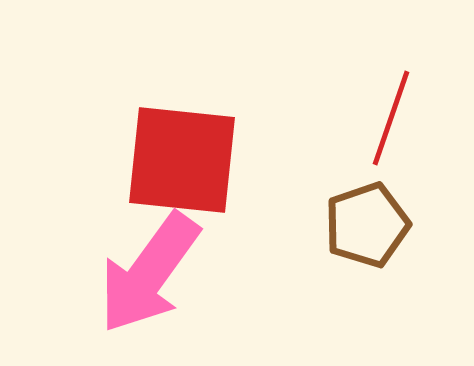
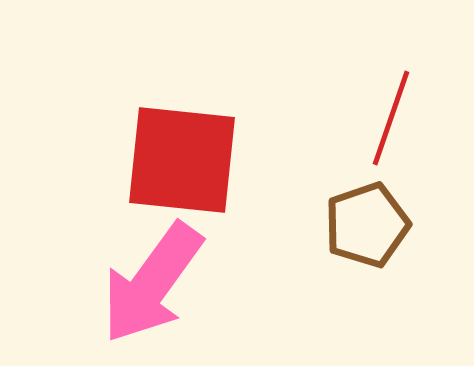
pink arrow: moved 3 px right, 10 px down
